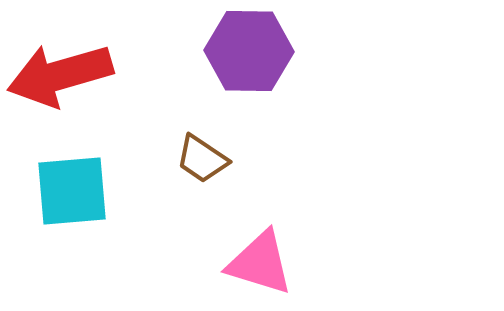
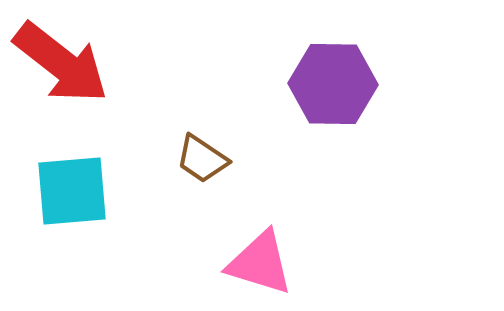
purple hexagon: moved 84 px right, 33 px down
red arrow: moved 1 px right, 12 px up; rotated 126 degrees counterclockwise
